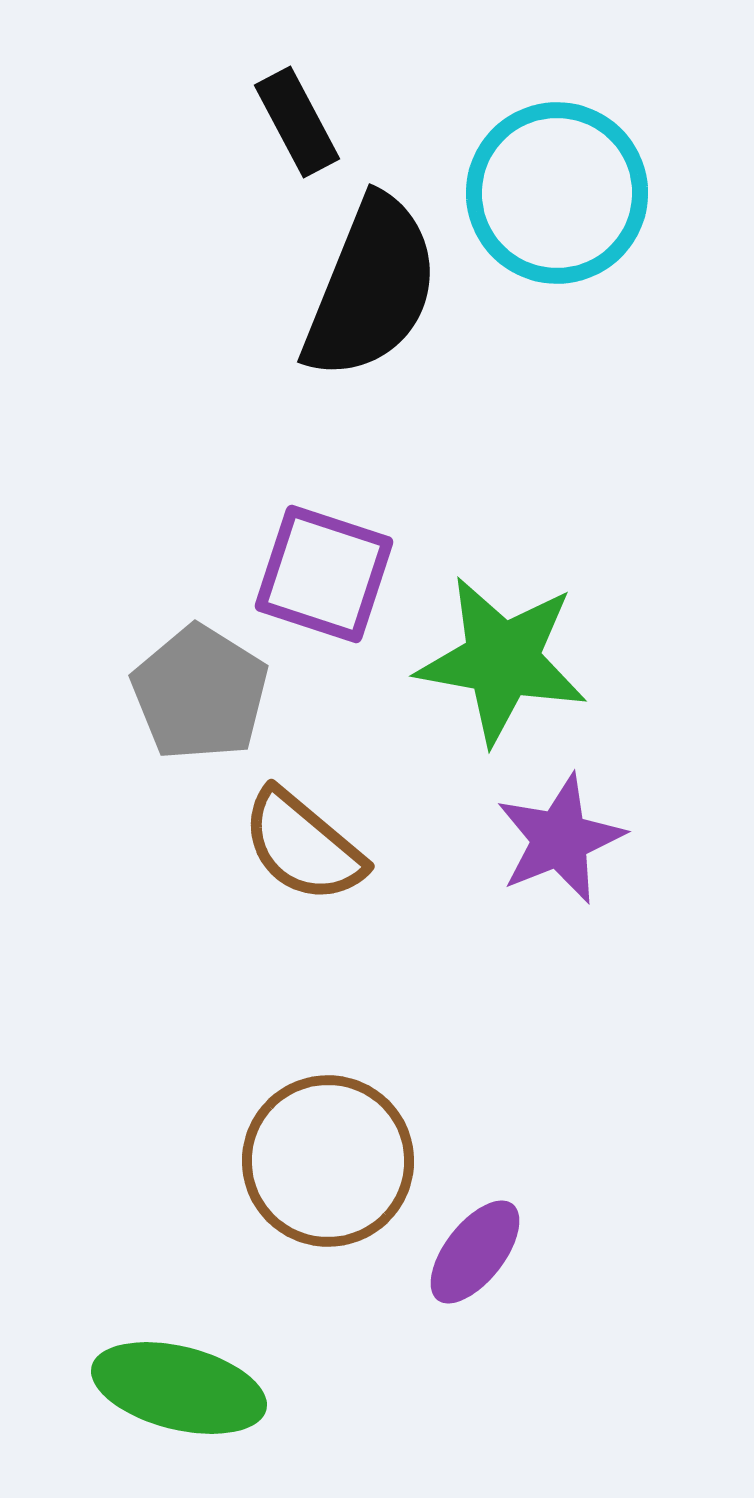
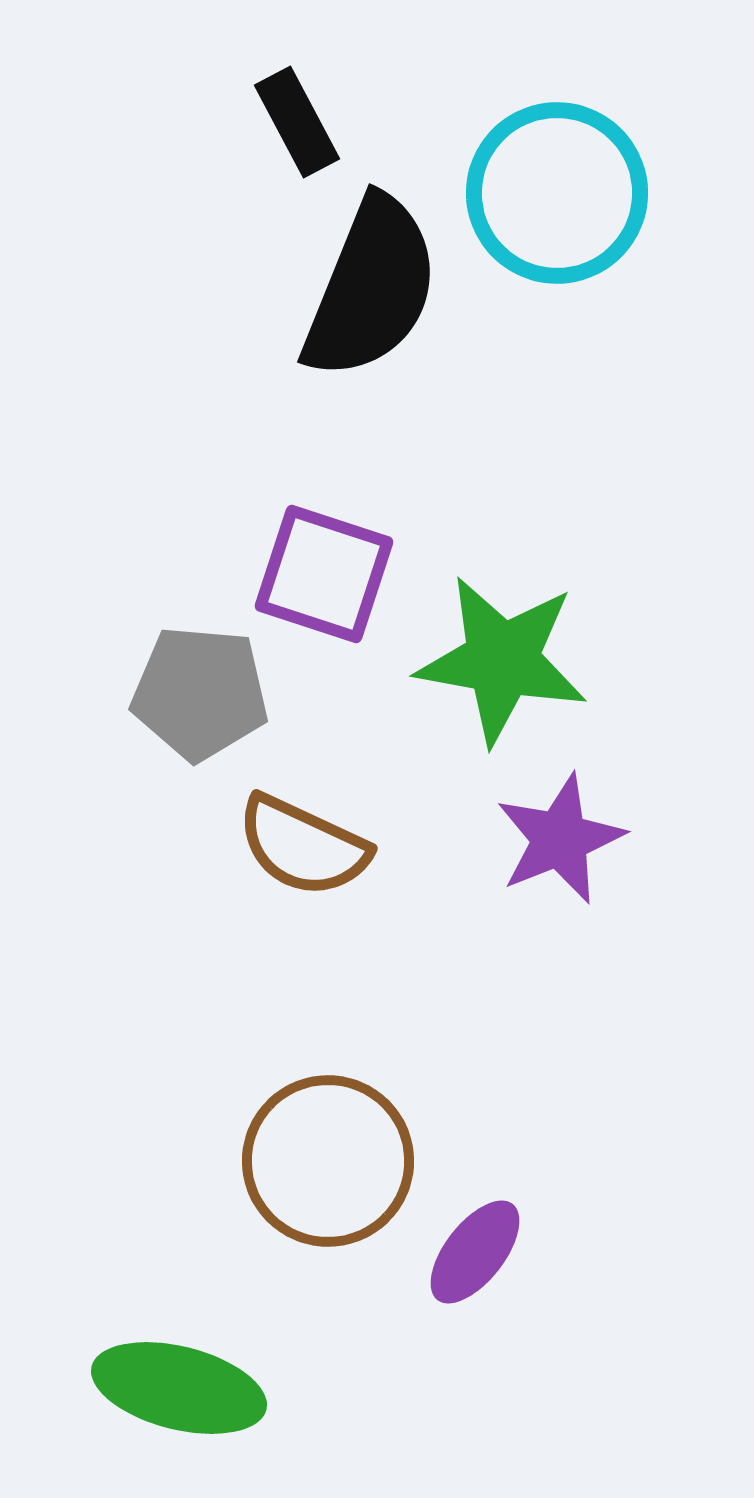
gray pentagon: rotated 27 degrees counterclockwise
brown semicircle: rotated 15 degrees counterclockwise
